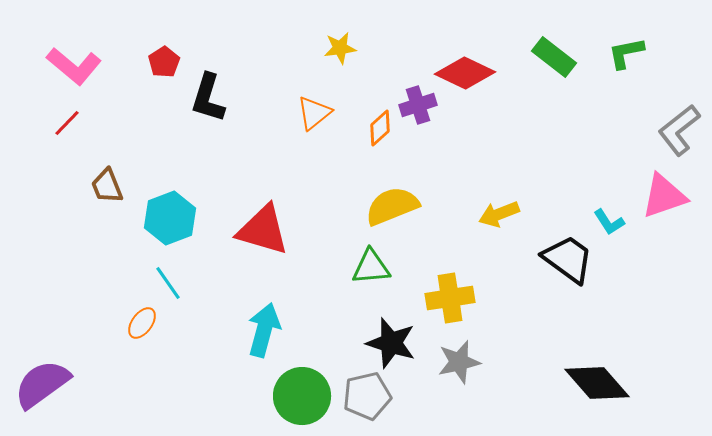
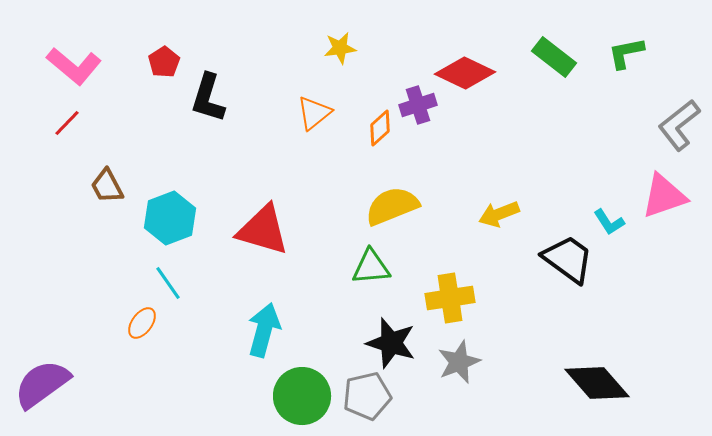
gray L-shape: moved 5 px up
brown trapezoid: rotated 6 degrees counterclockwise
gray star: rotated 9 degrees counterclockwise
